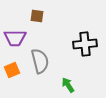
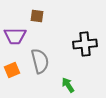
purple trapezoid: moved 2 px up
